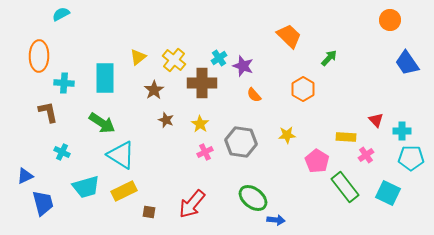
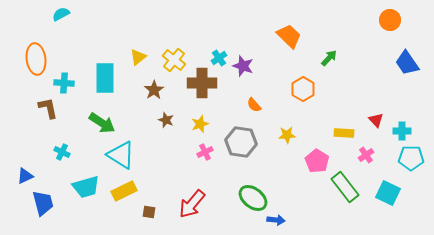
orange ellipse at (39, 56): moved 3 px left, 3 px down; rotated 8 degrees counterclockwise
orange semicircle at (254, 95): moved 10 px down
brown L-shape at (48, 112): moved 4 px up
yellow star at (200, 124): rotated 18 degrees clockwise
yellow rectangle at (346, 137): moved 2 px left, 4 px up
